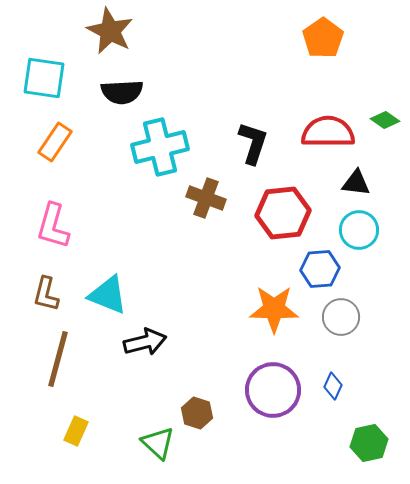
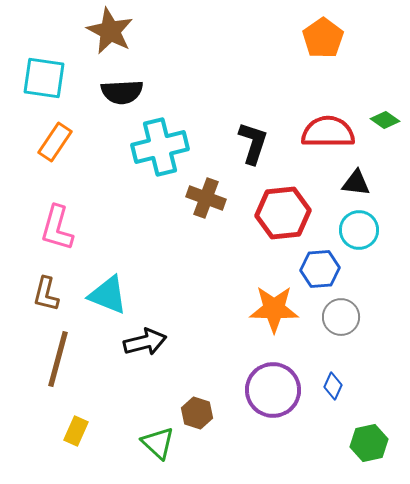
pink L-shape: moved 4 px right, 2 px down
